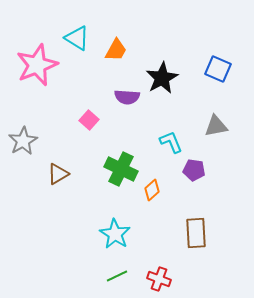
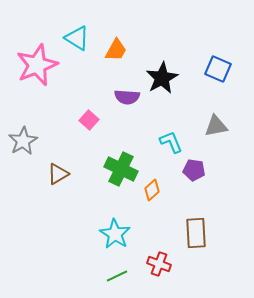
red cross: moved 15 px up
